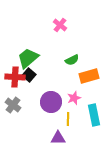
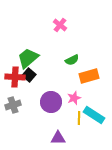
gray cross: rotated 35 degrees clockwise
cyan rectangle: rotated 45 degrees counterclockwise
yellow line: moved 11 px right, 1 px up
